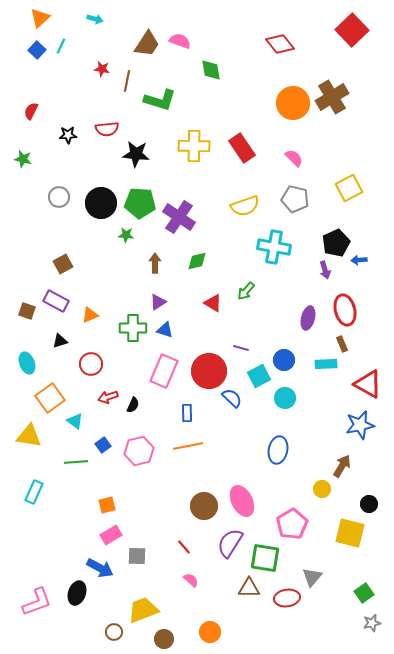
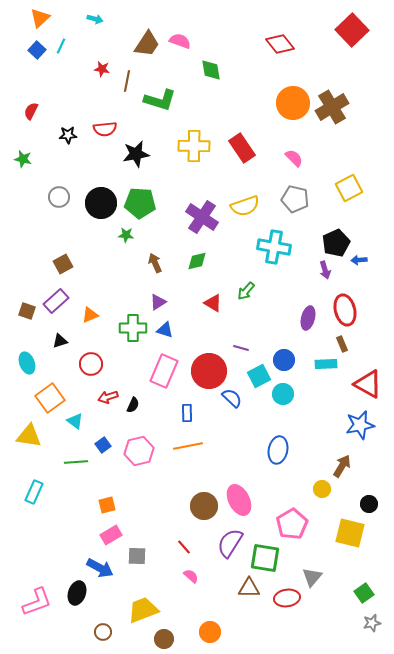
brown cross at (332, 97): moved 10 px down
red semicircle at (107, 129): moved 2 px left
black star at (136, 154): rotated 16 degrees counterclockwise
purple cross at (179, 217): moved 23 px right
brown arrow at (155, 263): rotated 24 degrees counterclockwise
purple rectangle at (56, 301): rotated 70 degrees counterclockwise
cyan circle at (285, 398): moved 2 px left, 4 px up
pink ellipse at (242, 501): moved 3 px left, 1 px up
pink semicircle at (191, 580): moved 4 px up
brown circle at (114, 632): moved 11 px left
